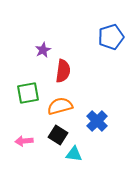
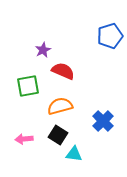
blue pentagon: moved 1 px left, 1 px up
red semicircle: rotated 75 degrees counterclockwise
green square: moved 7 px up
blue cross: moved 6 px right
pink arrow: moved 2 px up
